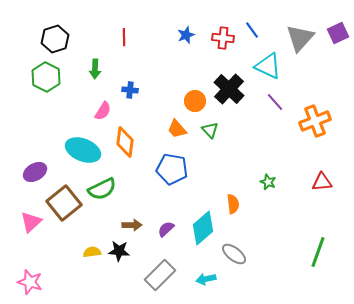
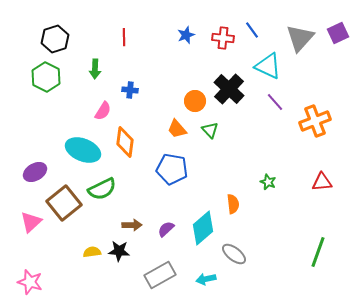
gray rectangle: rotated 16 degrees clockwise
